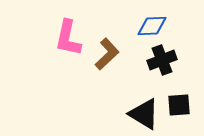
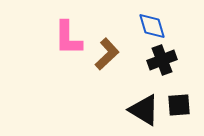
blue diamond: rotated 76 degrees clockwise
pink L-shape: rotated 12 degrees counterclockwise
black triangle: moved 4 px up
